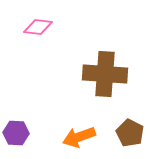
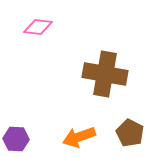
brown cross: rotated 6 degrees clockwise
purple hexagon: moved 6 px down
